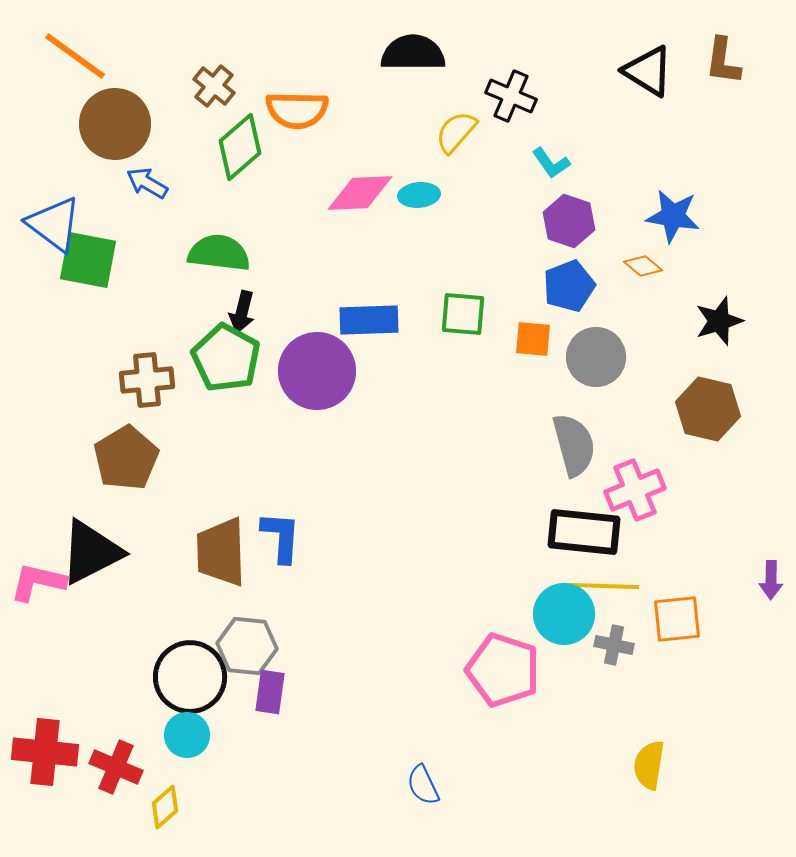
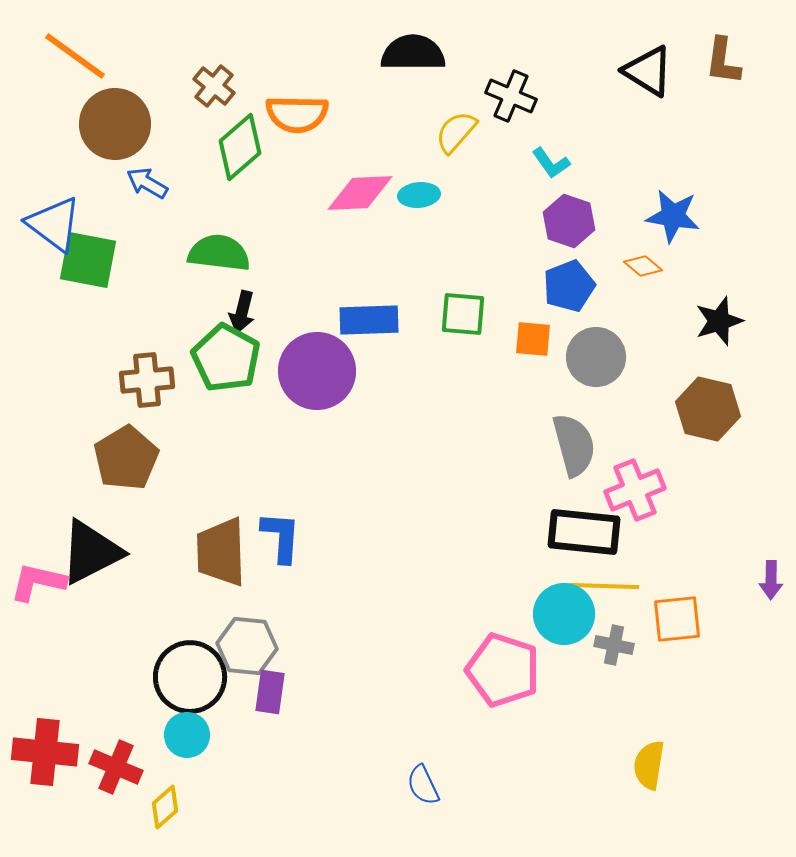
orange semicircle at (297, 110): moved 4 px down
